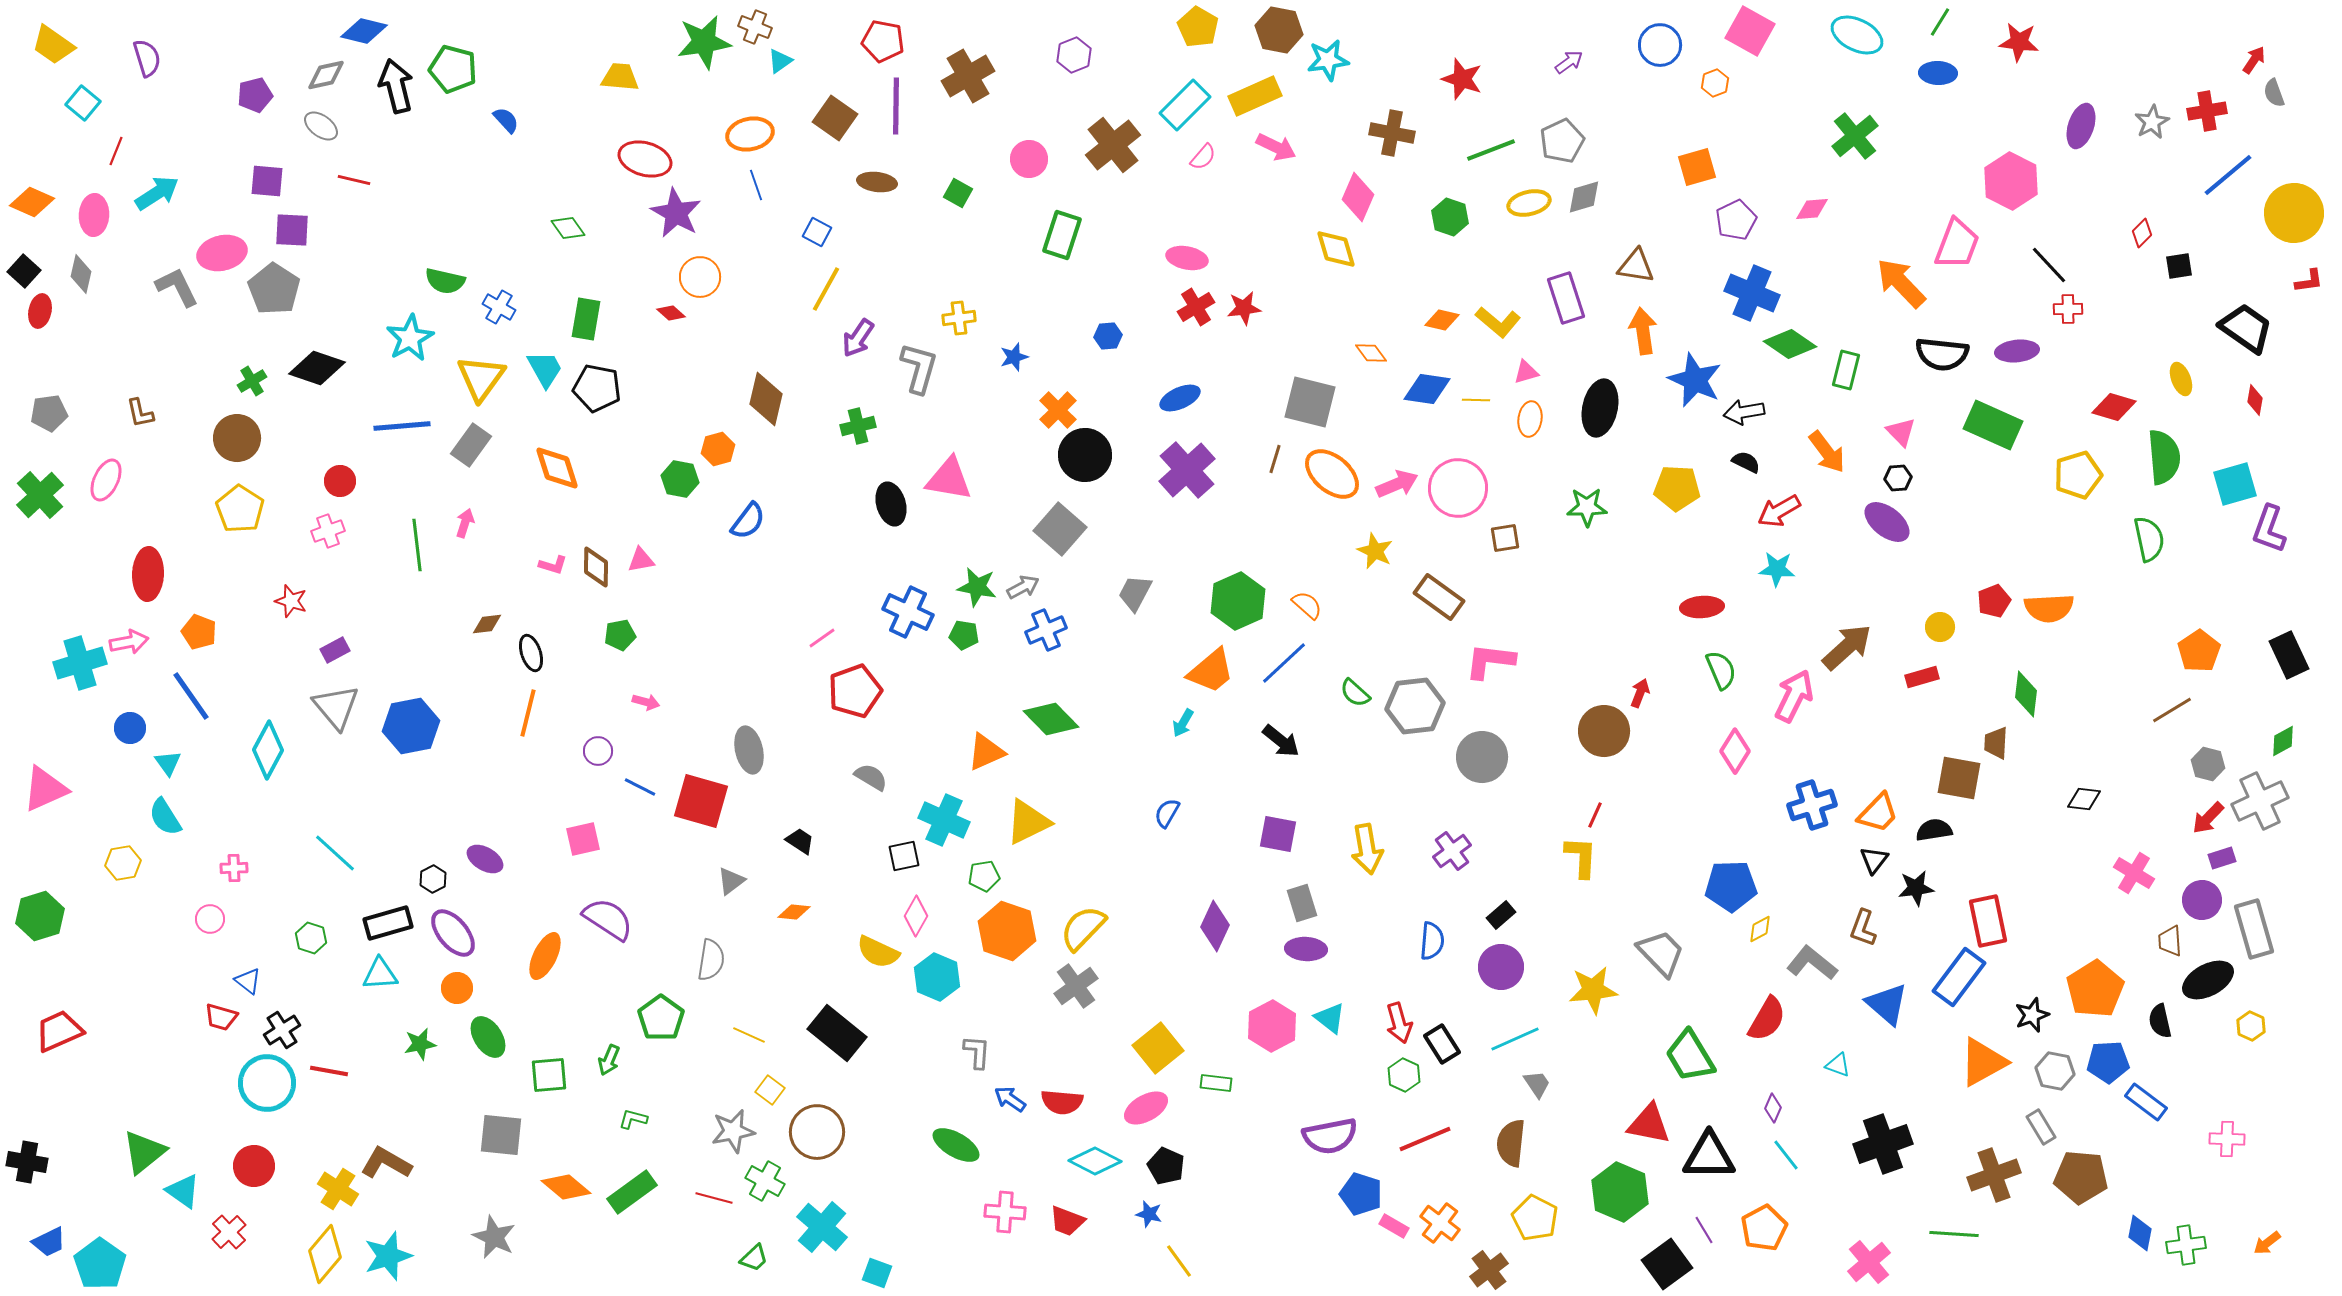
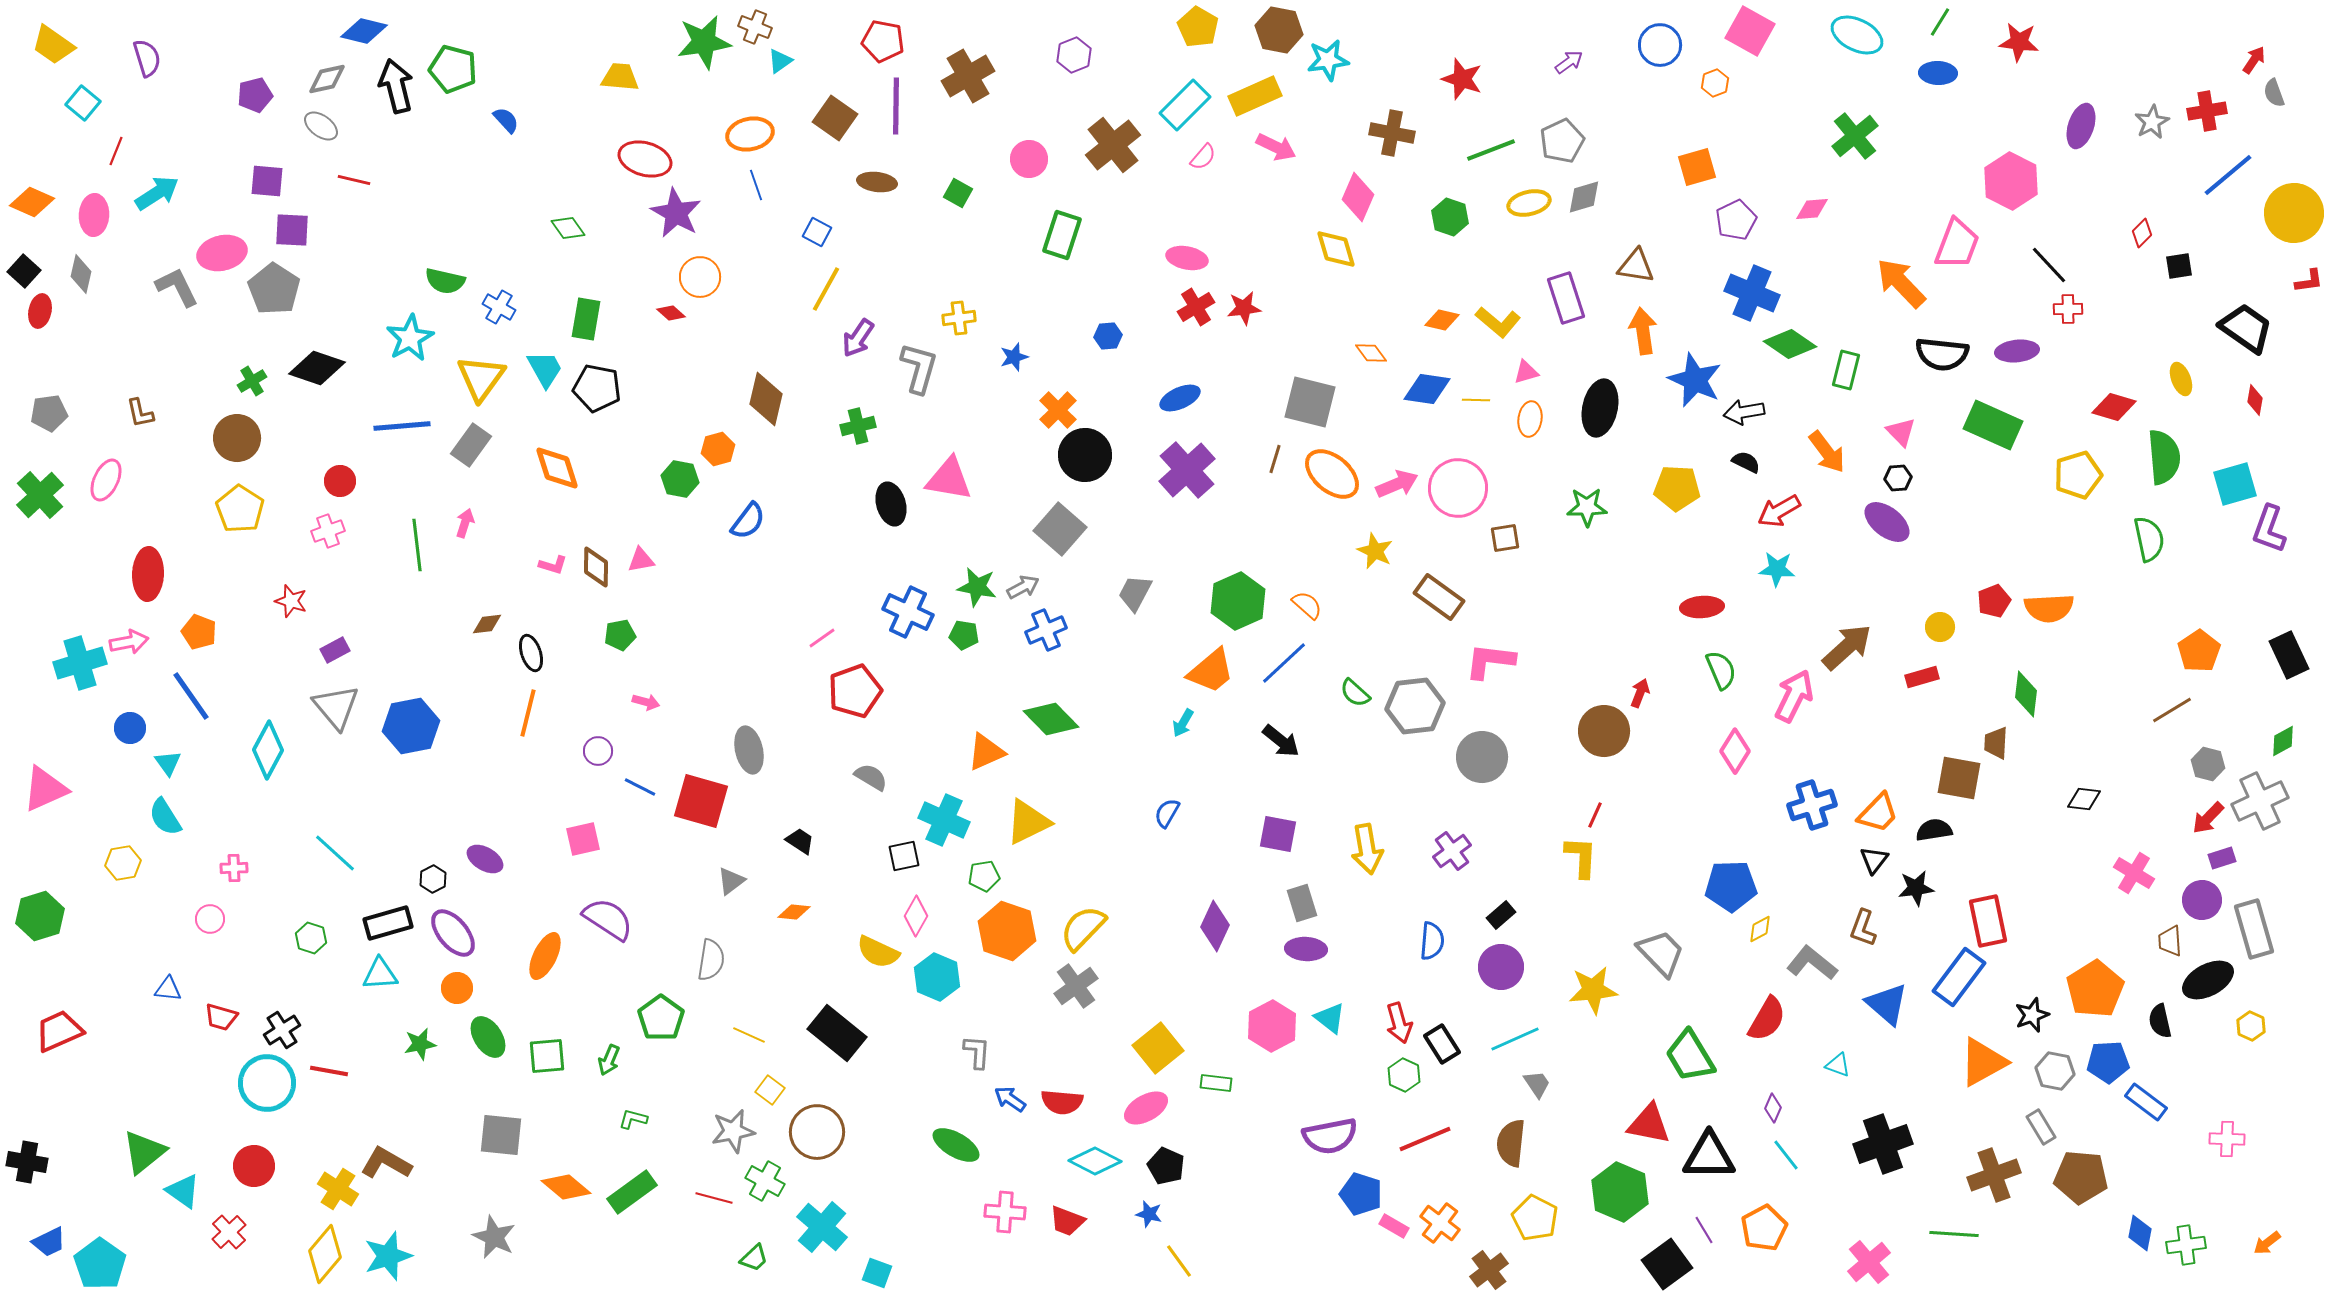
gray diamond at (326, 75): moved 1 px right, 4 px down
blue triangle at (248, 981): moved 80 px left, 8 px down; rotated 32 degrees counterclockwise
green square at (549, 1075): moved 2 px left, 19 px up
